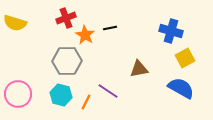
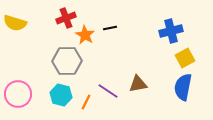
blue cross: rotated 30 degrees counterclockwise
brown triangle: moved 1 px left, 15 px down
blue semicircle: moved 2 px right, 1 px up; rotated 108 degrees counterclockwise
